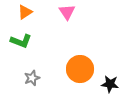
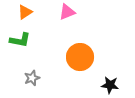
pink triangle: rotated 42 degrees clockwise
green L-shape: moved 1 px left, 1 px up; rotated 10 degrees counterclockwise
orange circle: moved 12 px up
black star: moved 1 px down
